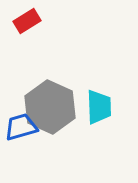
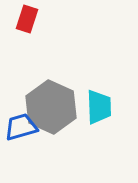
red rectangle: moved 2 px up; rotated 40 degrees counterclockwise
gray hexagon: moved 1 px right
